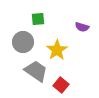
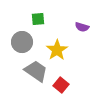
gray circle: moved 1 px left
